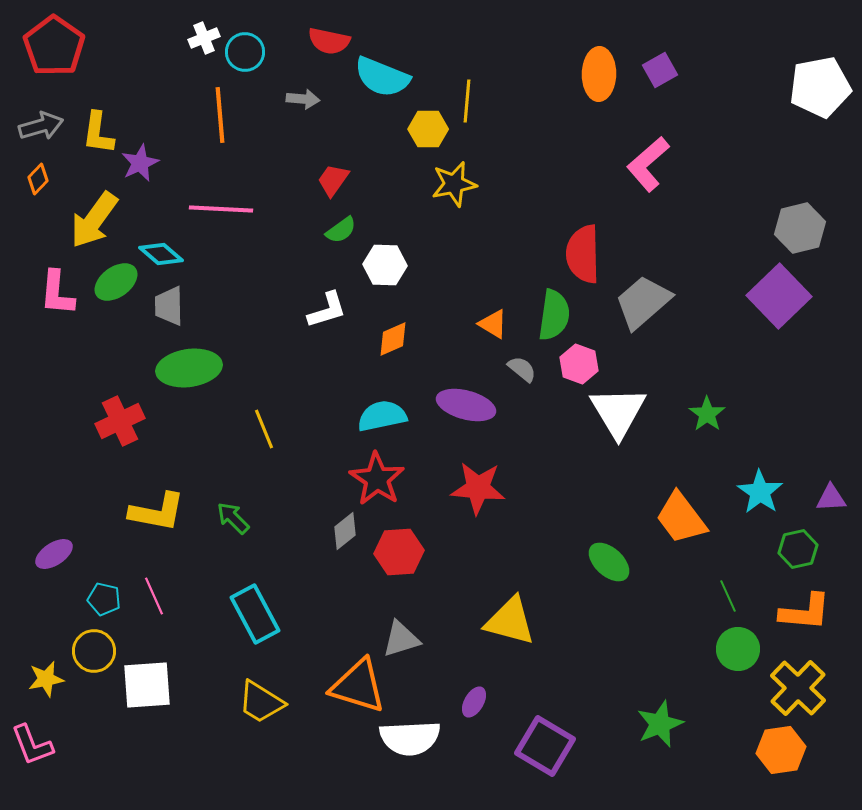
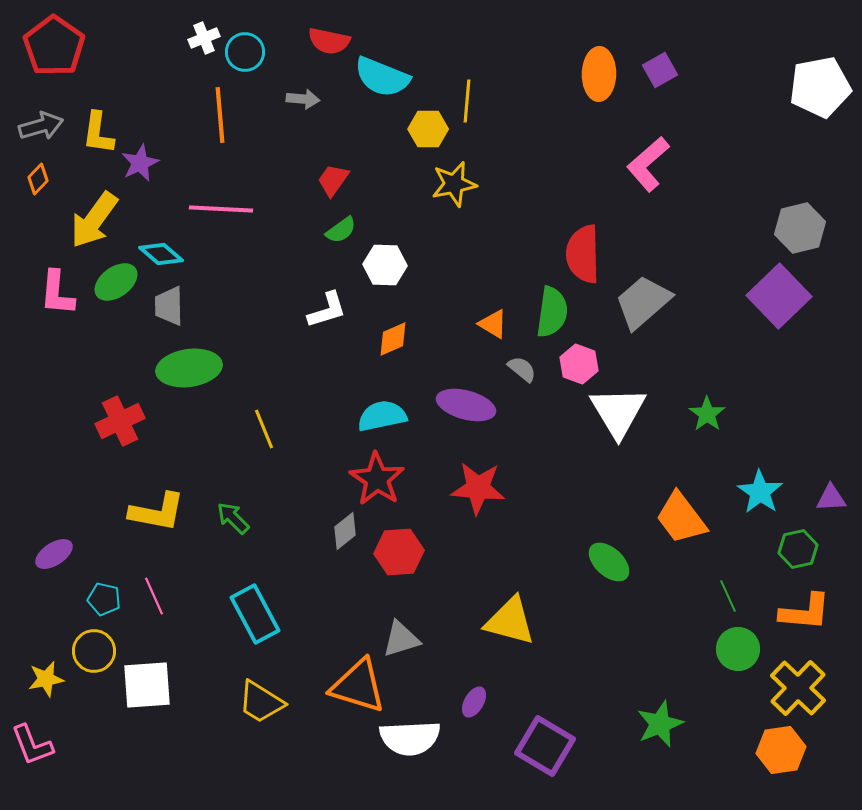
green semicircle at (554, 315): moved 2 px left, 3 px up
